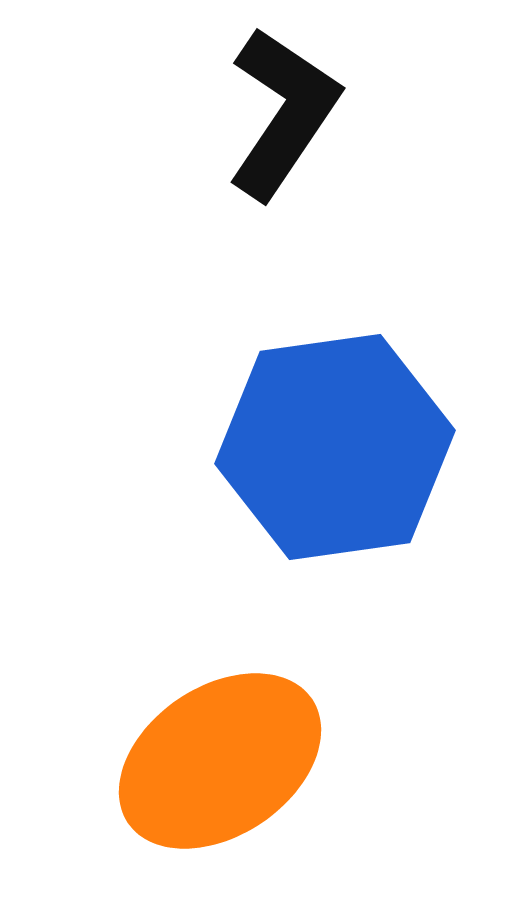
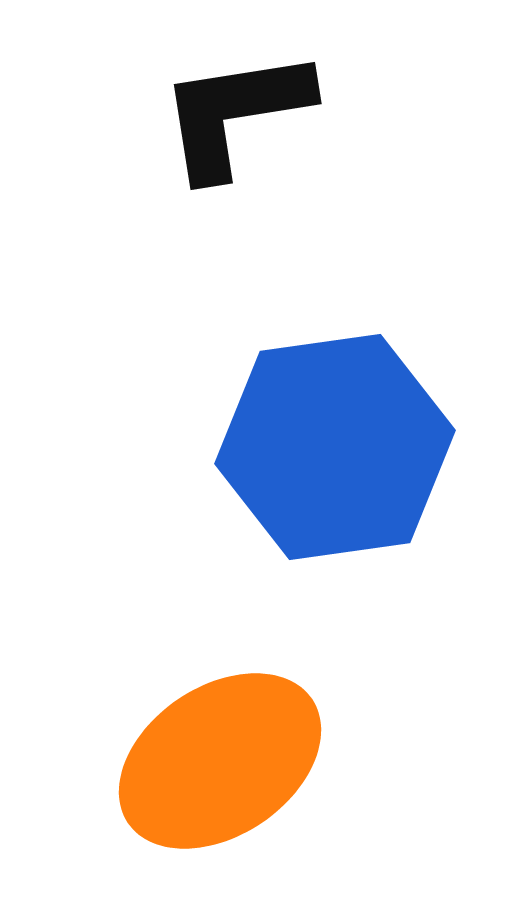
black L-shape: moved 48 px left; rotated 133 degrees counterclockwise
